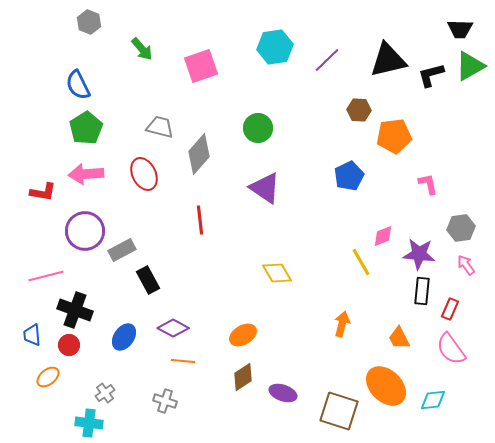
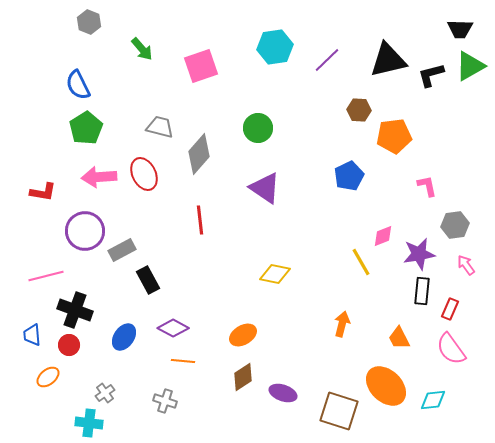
pink arrow at (86, 174): moved 13 px right, 3 px down
pink L-shape at (428, 184): moved 1 px left, 2 px down
gray hexagon at (461, 228): moved 6 px left, 3 px up
purple star at (419, 254): rotated 16 degrees counterclockwise
yellow diamond at (277, 273): moved 2 px left, 1 px down; rotated 48 degrees counterclockwise
